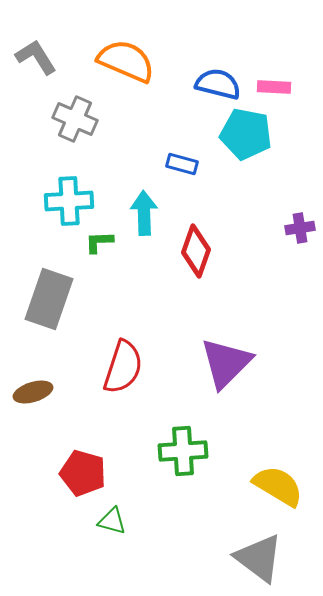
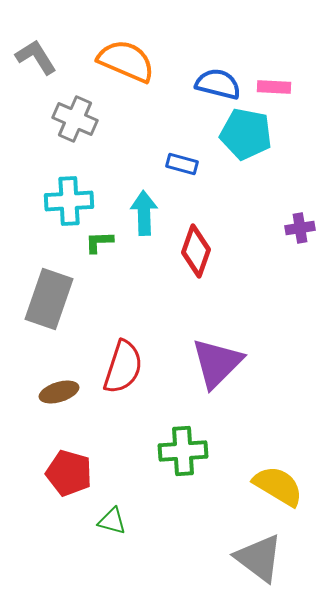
purple triangle: moved 9 px left
brown ellipse: moved 26 px right
red pentagon: moved 14 px left
